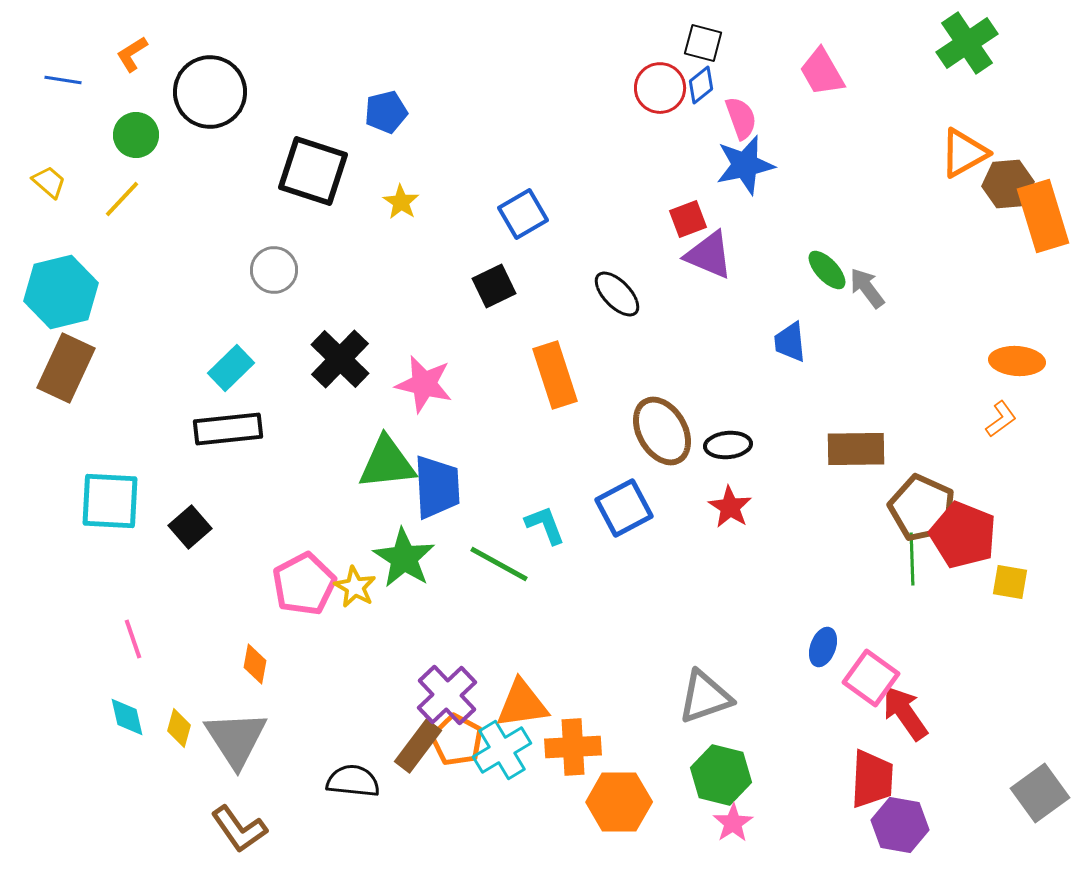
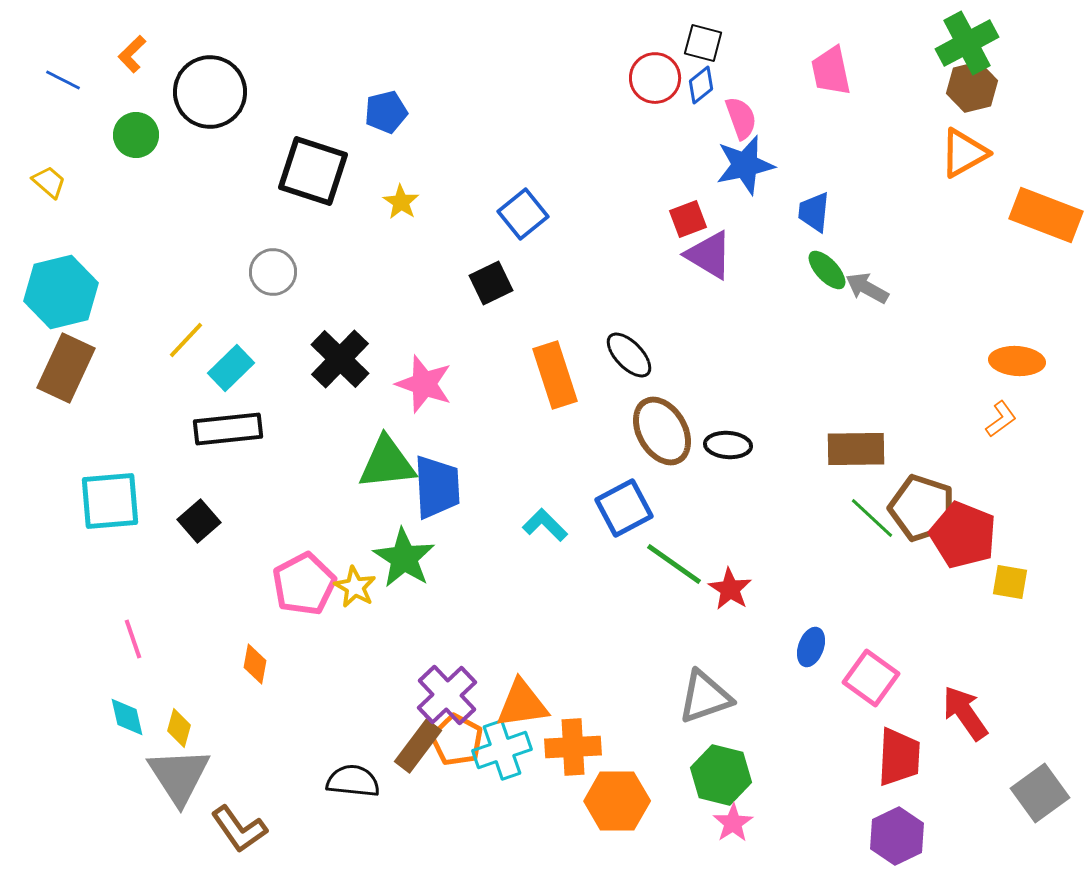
green cross at (967, 43): rotated 6 degrees clockwise
orange L-shape at (132, 54): rotated 12 degrees counterclockwise
pink trapezoid at (822, 72): moved 9 px right, 1 px up; rotated 18 degrees clockwise
blue line at (63, 80): rotated 18 degrees clockwise
red circle at (660, 88): moved 5 px left, 10 px up
brown hexagon at (1008, 184): moved 36 px left, 97 px up; rotated 9 degrees counterclockwise
yellow line at (122, 199): moved 64 px right, 141 px down
blue square at (523, 214): rotated 9 degrees counterclockwise
orange rectangle at (1043, 216): moved 3 px right, 1 px up; rotated 52 degrees counterclockwise
purple triangle at (709, 255): rotated 8 degrees clockwise
gray circle at (274, 270): moved 1 px left, 2 px down
black square at (494, 286): moved 3 px left, 3 px up
gray arrow at (867, 288): rotated 24 degrees counterclockwise
black ellipse at (617, 294): moved 12 px right, 61 px down
blue trapezoid at (790, 342): moved 24 px right, 130 px up; rotated 12 degrees clockwise
pink star at (424, 384): rotated 6 degrees clockwise
black ellipse at (728, 445): rotated 9 degrees clockwise
cyan square at (110, 501): rotated 8 degrees counterclockwise
red star at (730, 507): moved 82 px down
brown pentagon at (922, 508): rotated 6 degrees counterclockwise
cyan L-shape at (545, 525): rotated 24 degrees counterclockwise
black square at (190, 527): moved 9 px right, 6 px up
green line at (912, 559): moved 40 px left, 41 px up; rotated 45 degrees counterclockwise
green line at (499, 564): moved 175 px right; rotated 6 degrees clockwise
blue ellipse at (823, 647): moved 12 px left
red arrow at (905, 713): moved 60 px right
gray triangle at (236, 739): moved 57 px left, 37 px down
cyan cross at (502, 750): rotated 12 degrees clockwise
red trapezoid at (872, 779): moved 27 px right, 22 px up
orange hexagon at (619, 802): moved 2 px left, 1 px up
purple hexagon at (900, 825): moved 3 px left, 11 px down; rotated 24 degrees clockwise
